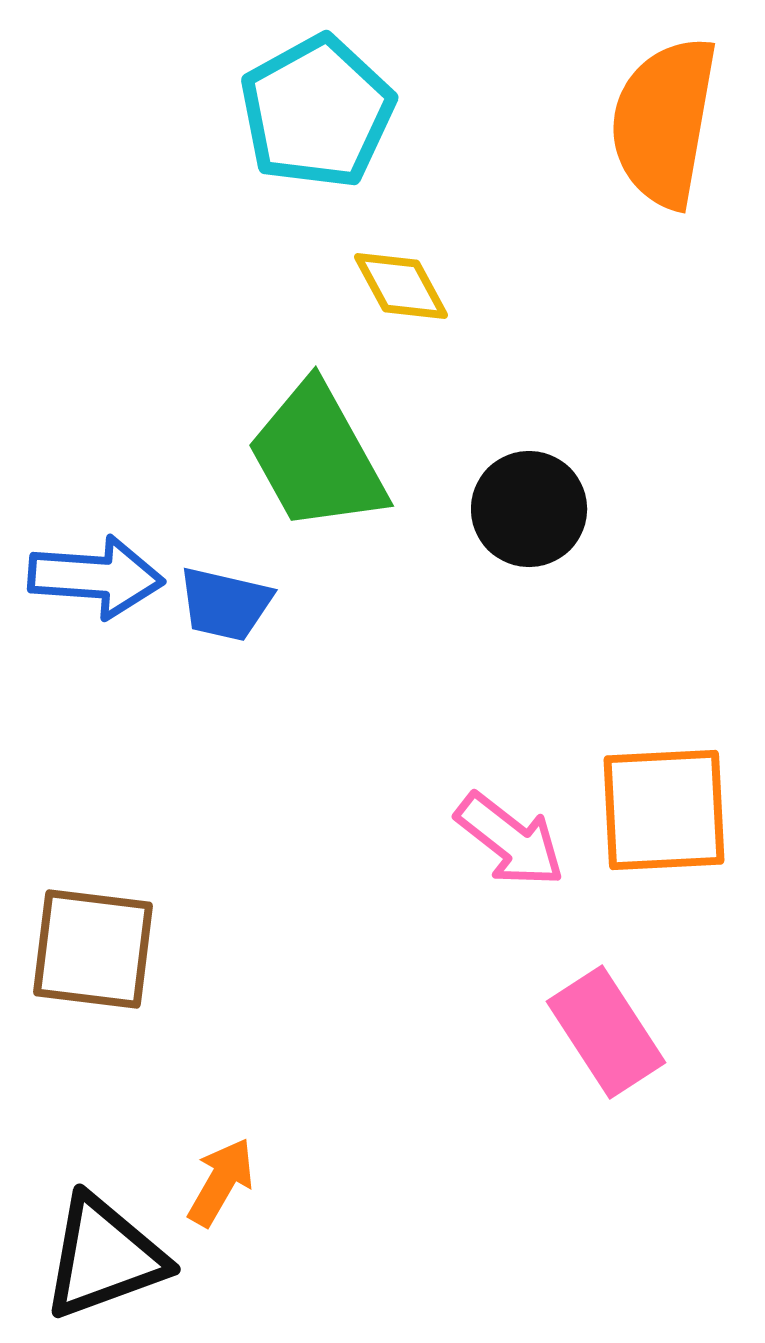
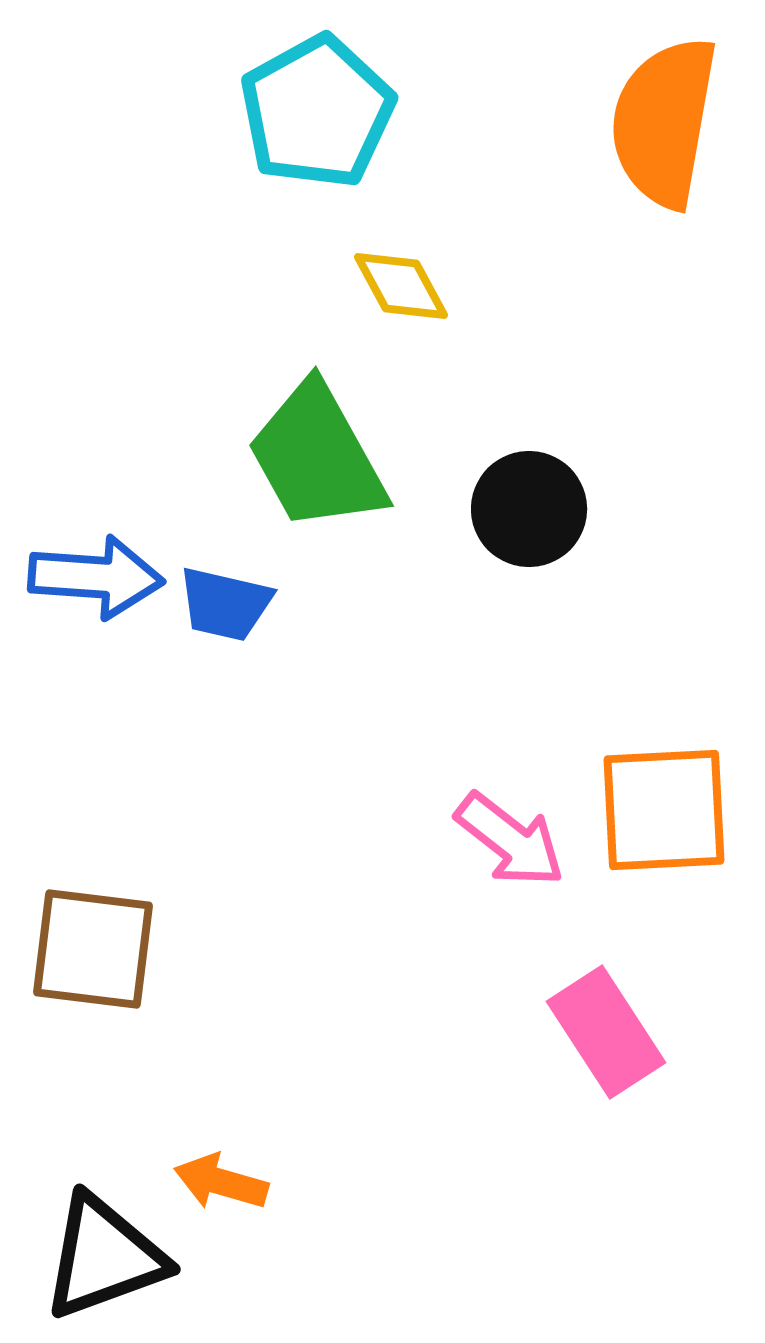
orange arrow: rotated 104 degrees counterclockwise
